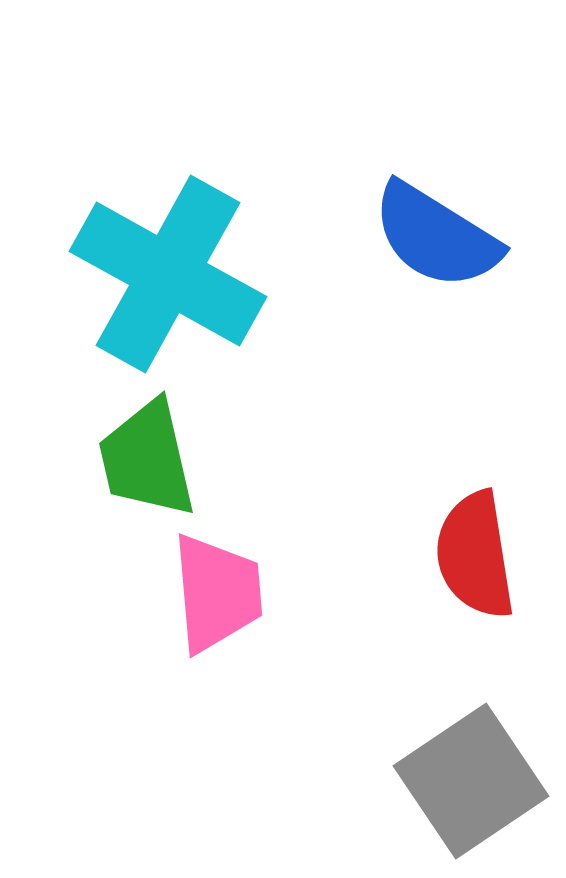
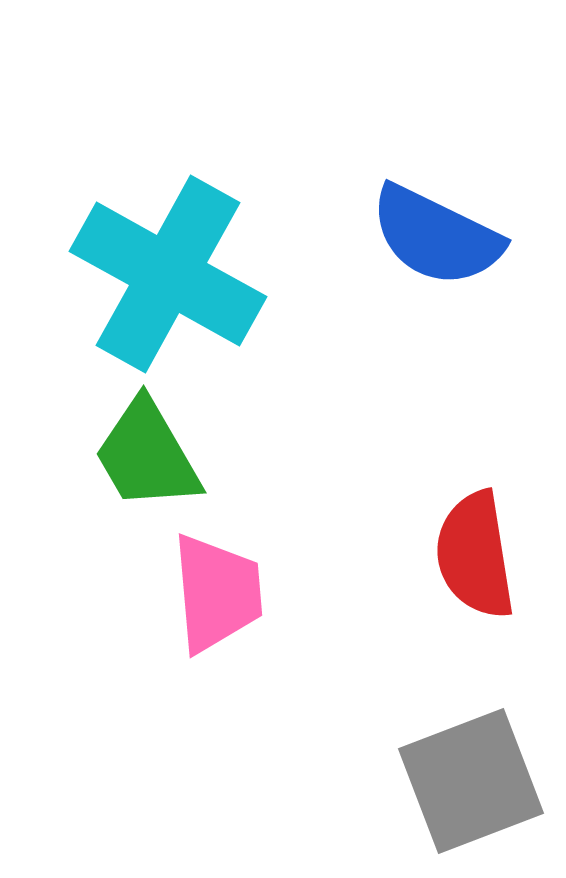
blue semicircle: rotated 6 degrees counterclockwise
green trapezoid: moved 4 px up; rotated 17 degrees counterclockwise
gray square: rotated 13 degrees clockwise
